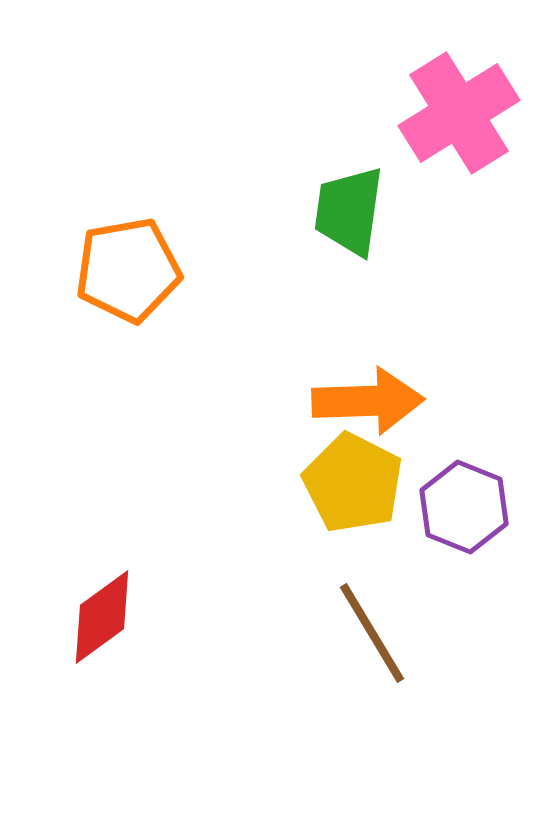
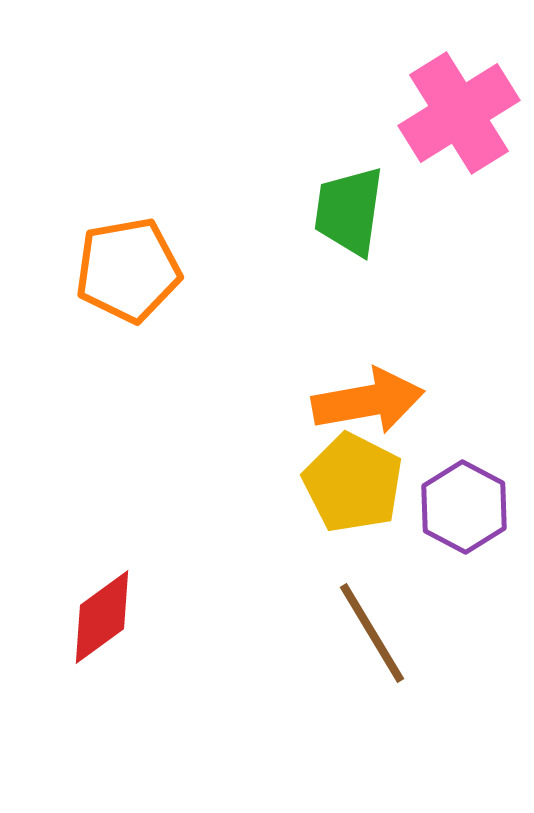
orange arrow: rotated 8 degrees counterclockwise
purple hexagon: rotated 6 degrees clockwise
